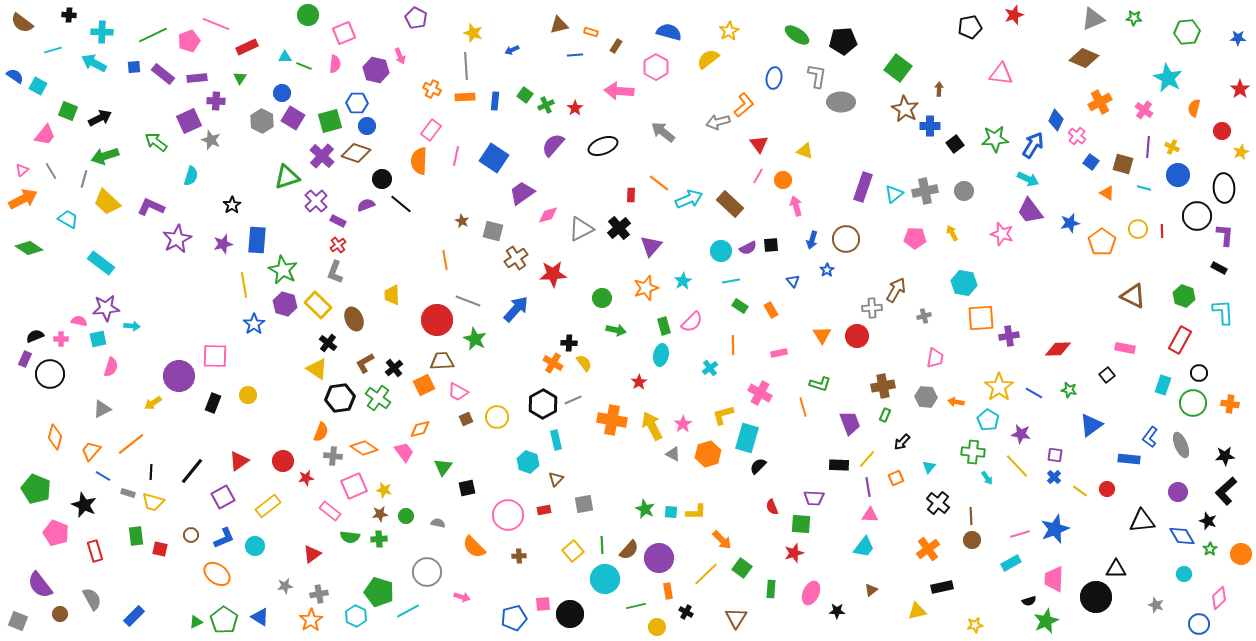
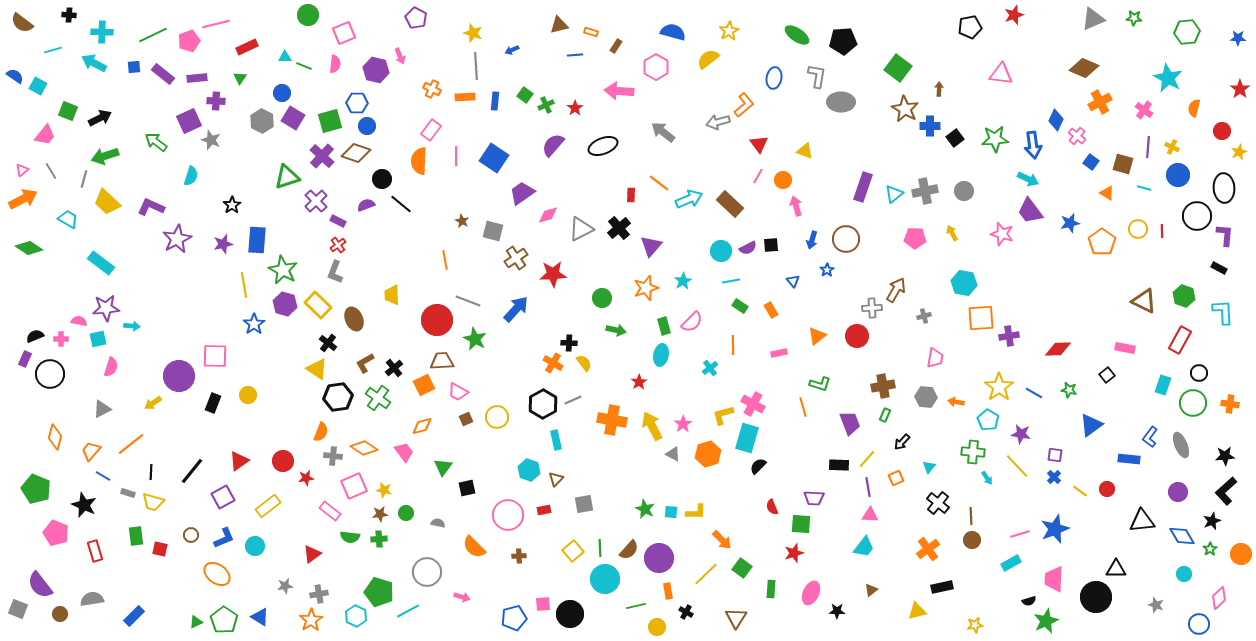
pink line at (216, 24): rotated 36 degrees counterclockwise
blue semicircle at (669, 32): moved 4 px right
brown diamond at (1084, 58): moved 10 px down
gray line at (466, 66): moved 10 px right
black square at (955, 144): moved 6 px up
blue arrow at (1033, 145): rotated 140 degrees clockwise
yellow star at (1241, 152): moved 2 px left
pink line at (456, 156): rotated 12 degrees counterclockwise
brown triangle at (1133, 296): moved 11 px right, 5 px down
orange triangle at (822, 335): moved 5 px left, 1 px down; rotated 24 degrees clockwise
pink cross at (760, 393): moved 7 px left, 11 px down
black hexagon at (340, 398): moved 2 px left, 1 px up
orange diamond at (420, 429): moved 2 px right, 3 px up
cyan hexagon at (528, 462): moved 1 px right, 8 px down
green circle at (406, 516): moved 3 px up
black star at (1208, 521): moved 4 px right; rotated 30 degrees clockwise
green line at (602, 545): moved 2 px left, 3 px down
gray semicircle at (92, 599): rotated 70 degrees counterclockwise
gray square at (18, 621): moved 12 px up
